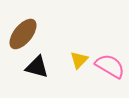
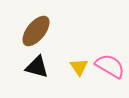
brown ellipse: moved 13 px right, 3 px up
yellow triangle: moved 7 px down; rotated 18 degrees counterclockwise
